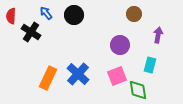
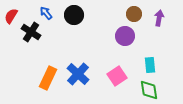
red semicircle: rotated 28 degrees clockwise
purple arrow: moved 1 px right, 17 px up
purple circle: moved 5 px right, 9 px up
cyan rectangle: rotated 21 degrees counterclockwise
pink square: rotated 12 degrees counterclockwise
green diamond: moved 11 px right
